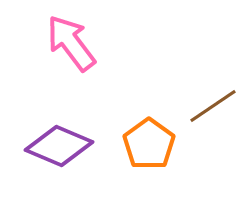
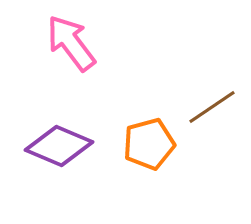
brown line: moved 1 px left, 1 px down
orange pentagon: rotated 21 degrees clockwise
